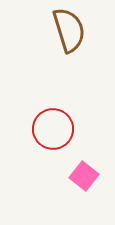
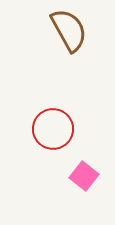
brown semicircle: rotated 12 degrees counterclockwise
